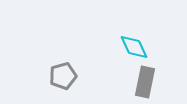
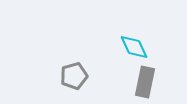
gray pentagon: moved 11 px right
